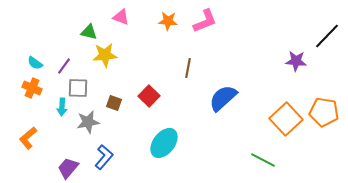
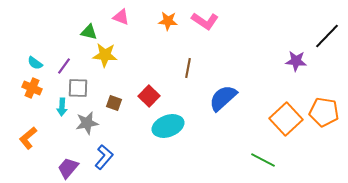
pink L-shape: rotated 56 degrees clockwise
yellow star: rotated 10 degrees clockwise
gray star: moved 1 px left, 1 px down
cyan ellipse: moved 4 px right, 17 px up; rotated 32 degrees clockwise
